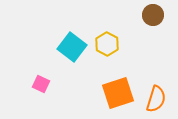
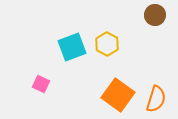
brown circle: moved 2 px right
cyan square: rotated 32 degrees clockwise
orange square: moved 2 px down; rotated 36 degrees counterclockwise
